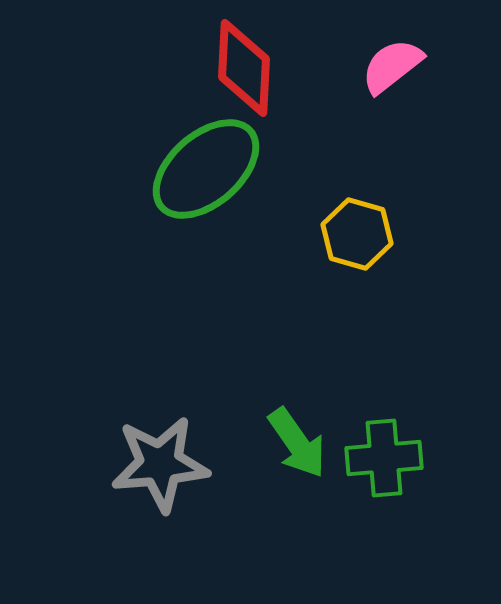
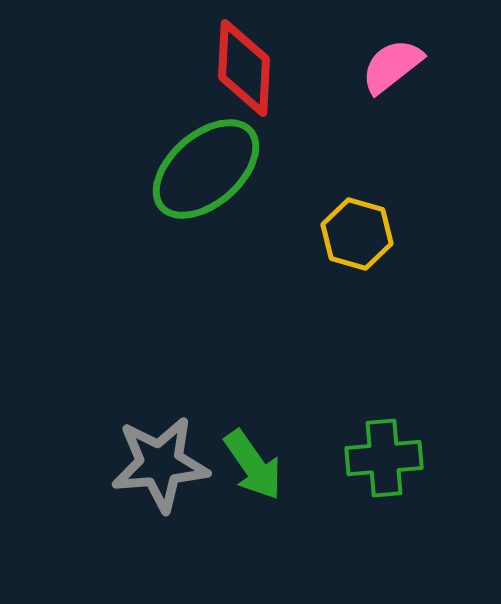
green arrow: moved 44 px left, 22 px down
